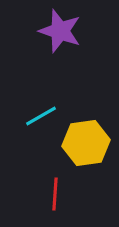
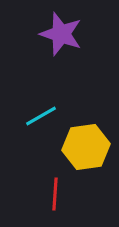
purple star: moved 1 px right, 3 px down
yellow hexagon: moved 4 px down
